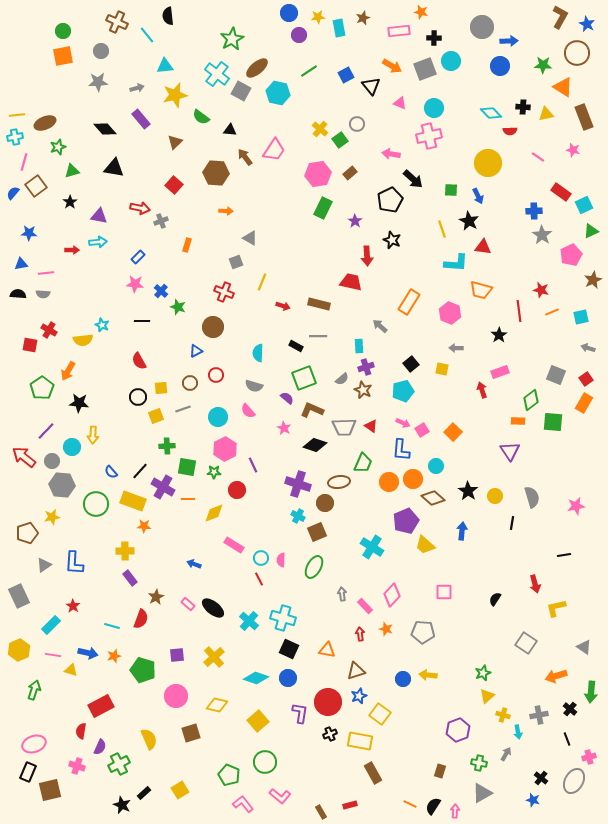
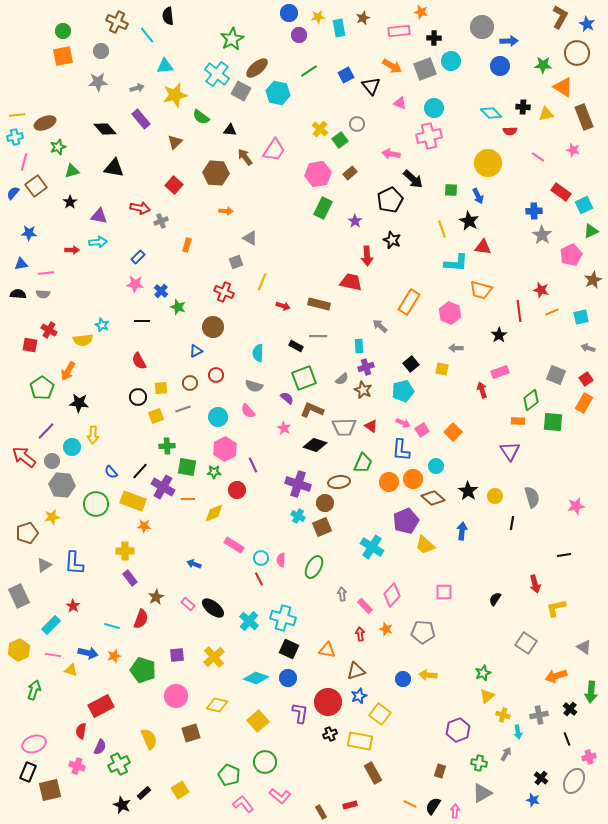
brown square at (317, 532): moved 5 px right, 5 px up
